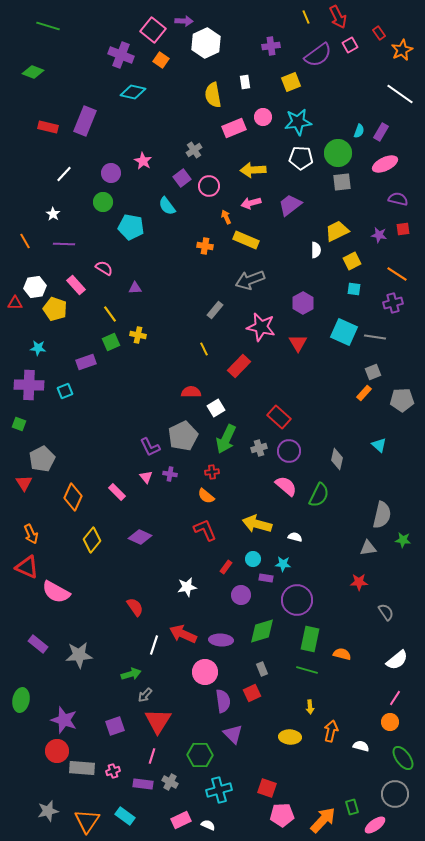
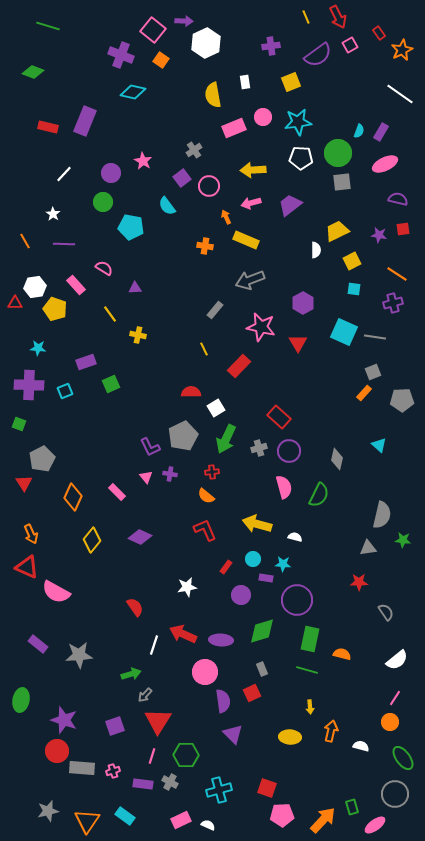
green square at (111, 342): moved 42 px down
pink semicircle at (286, 486): moved 2 px left, 1 px down; rotated 35 degrees clockwise
green hexagon at (200, 755): moved 14 px left
